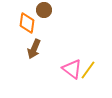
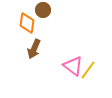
brown circle: moved 1 px left
pink triangle: moved 1 px right, 3 px up
